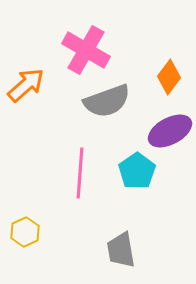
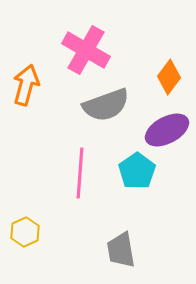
orange arrow: rotated 33 degrees counterclockwise
gray semicircle: moved 1 px left, 4 px down
purple ellipse: moved 3 px left, 1 px up
